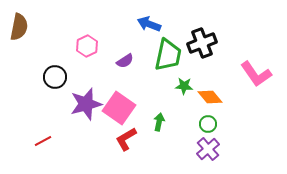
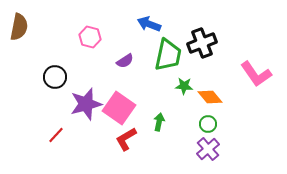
pink hexagon: moved 3 px right, 9 px up; rotated 20 degrees counterclockwise
red line: moved 13 px right, 6 px up; rotated 18 degrees counterclockwise
